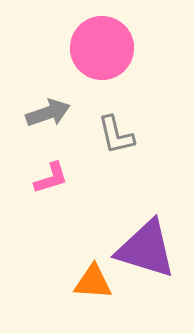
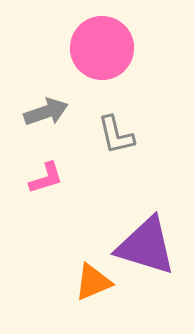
gray arrow: moved 2 px left, 1 px up
pink L-shape: moved 5 px left
purple triangle: moved 3 px up
orange triangle: rotated 27 degrees counterclockwise
